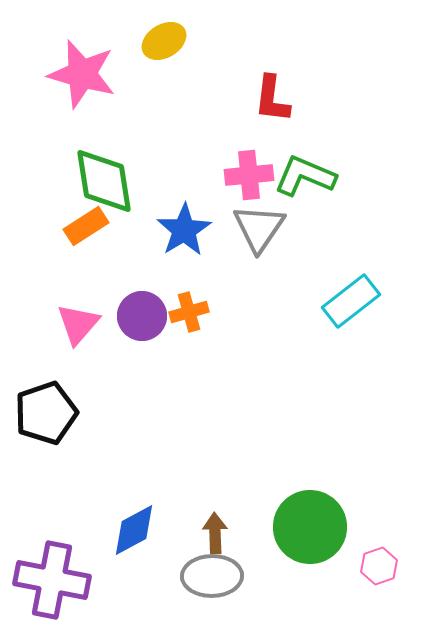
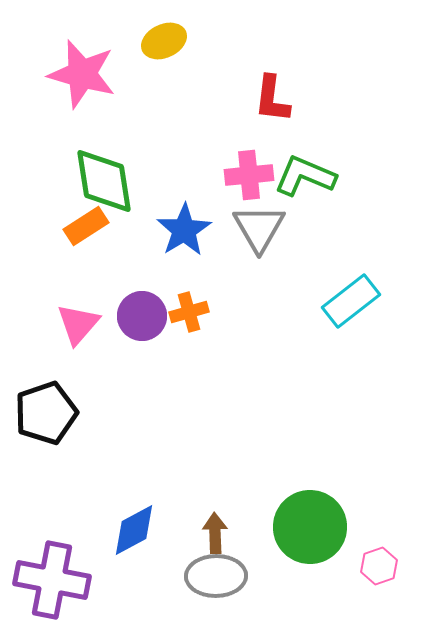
yellow ellipse: rotated 6 degrees clockwise
gray triangle: rotated 4 degrees counterclockwise
gray ellipse: moved 4 px right
